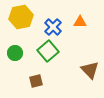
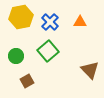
blue cross: moved 3 px left, 5 px up
green circle: moved 1 px right, 3 px down
brown square: moved 9 px left; rotated 16 degrees counterclockwise
